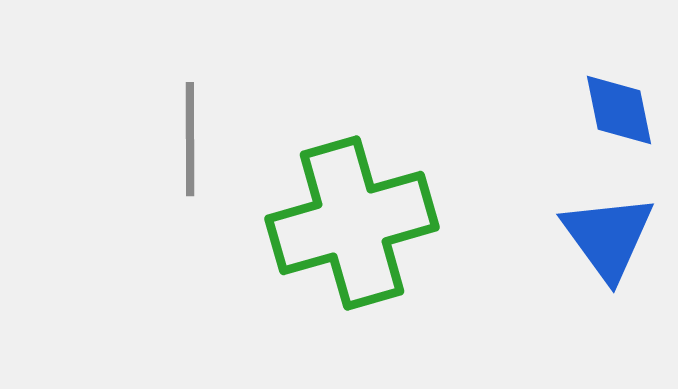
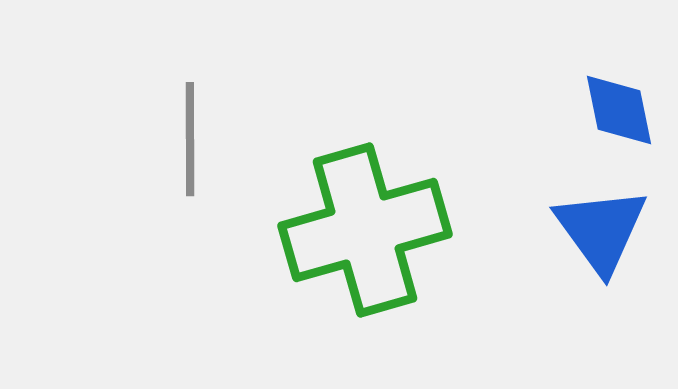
green cross: moved 13 px right, 7 px down
blue triangle: moved 7 px left, 7 px up
